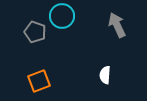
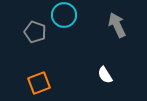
cyan circle: moved 2 px right, 1 px up
white semicircle: rotated 36 degrees counterclockwise
orange square: moved 2 px down
